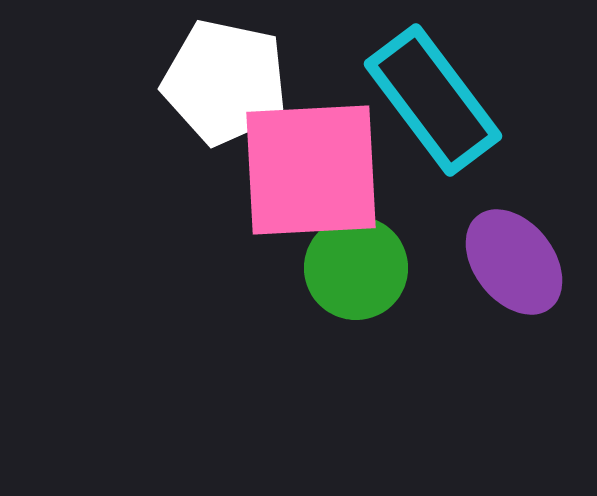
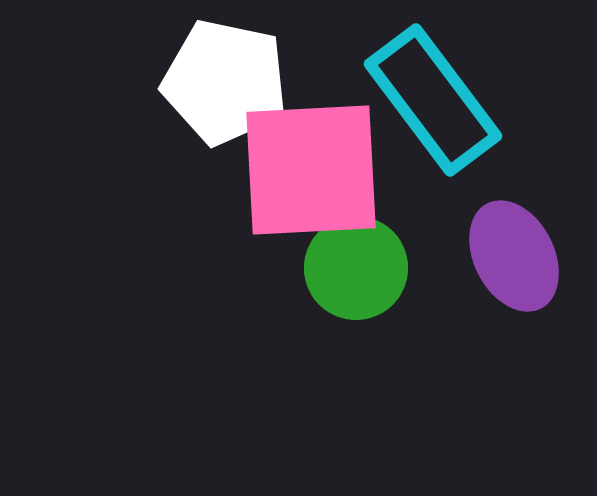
purple ellipse: moved 6 px up; rotated 11 degrees clockwise
